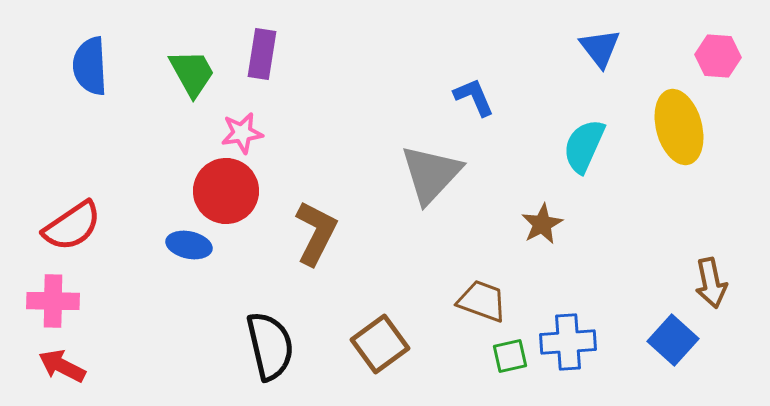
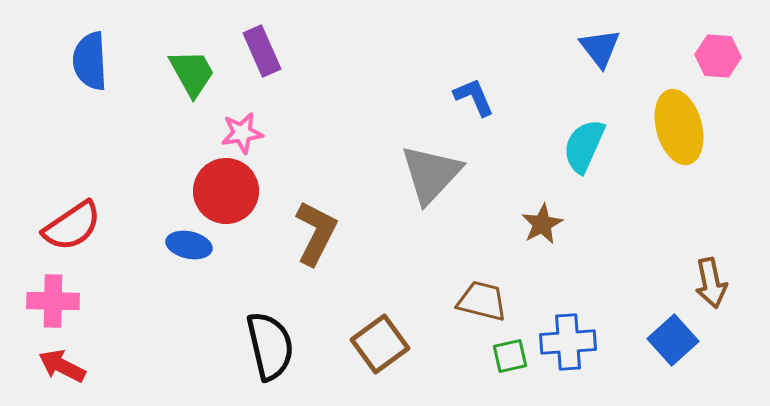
purple rectangle: moved 3 px up; rotated 33 degrees counterclockwise
blue semicircle: moved 5 px up
brown trapezoid: rotated 6 degrees counterclockwise
blue square: rotated 6 degrees clockwise
